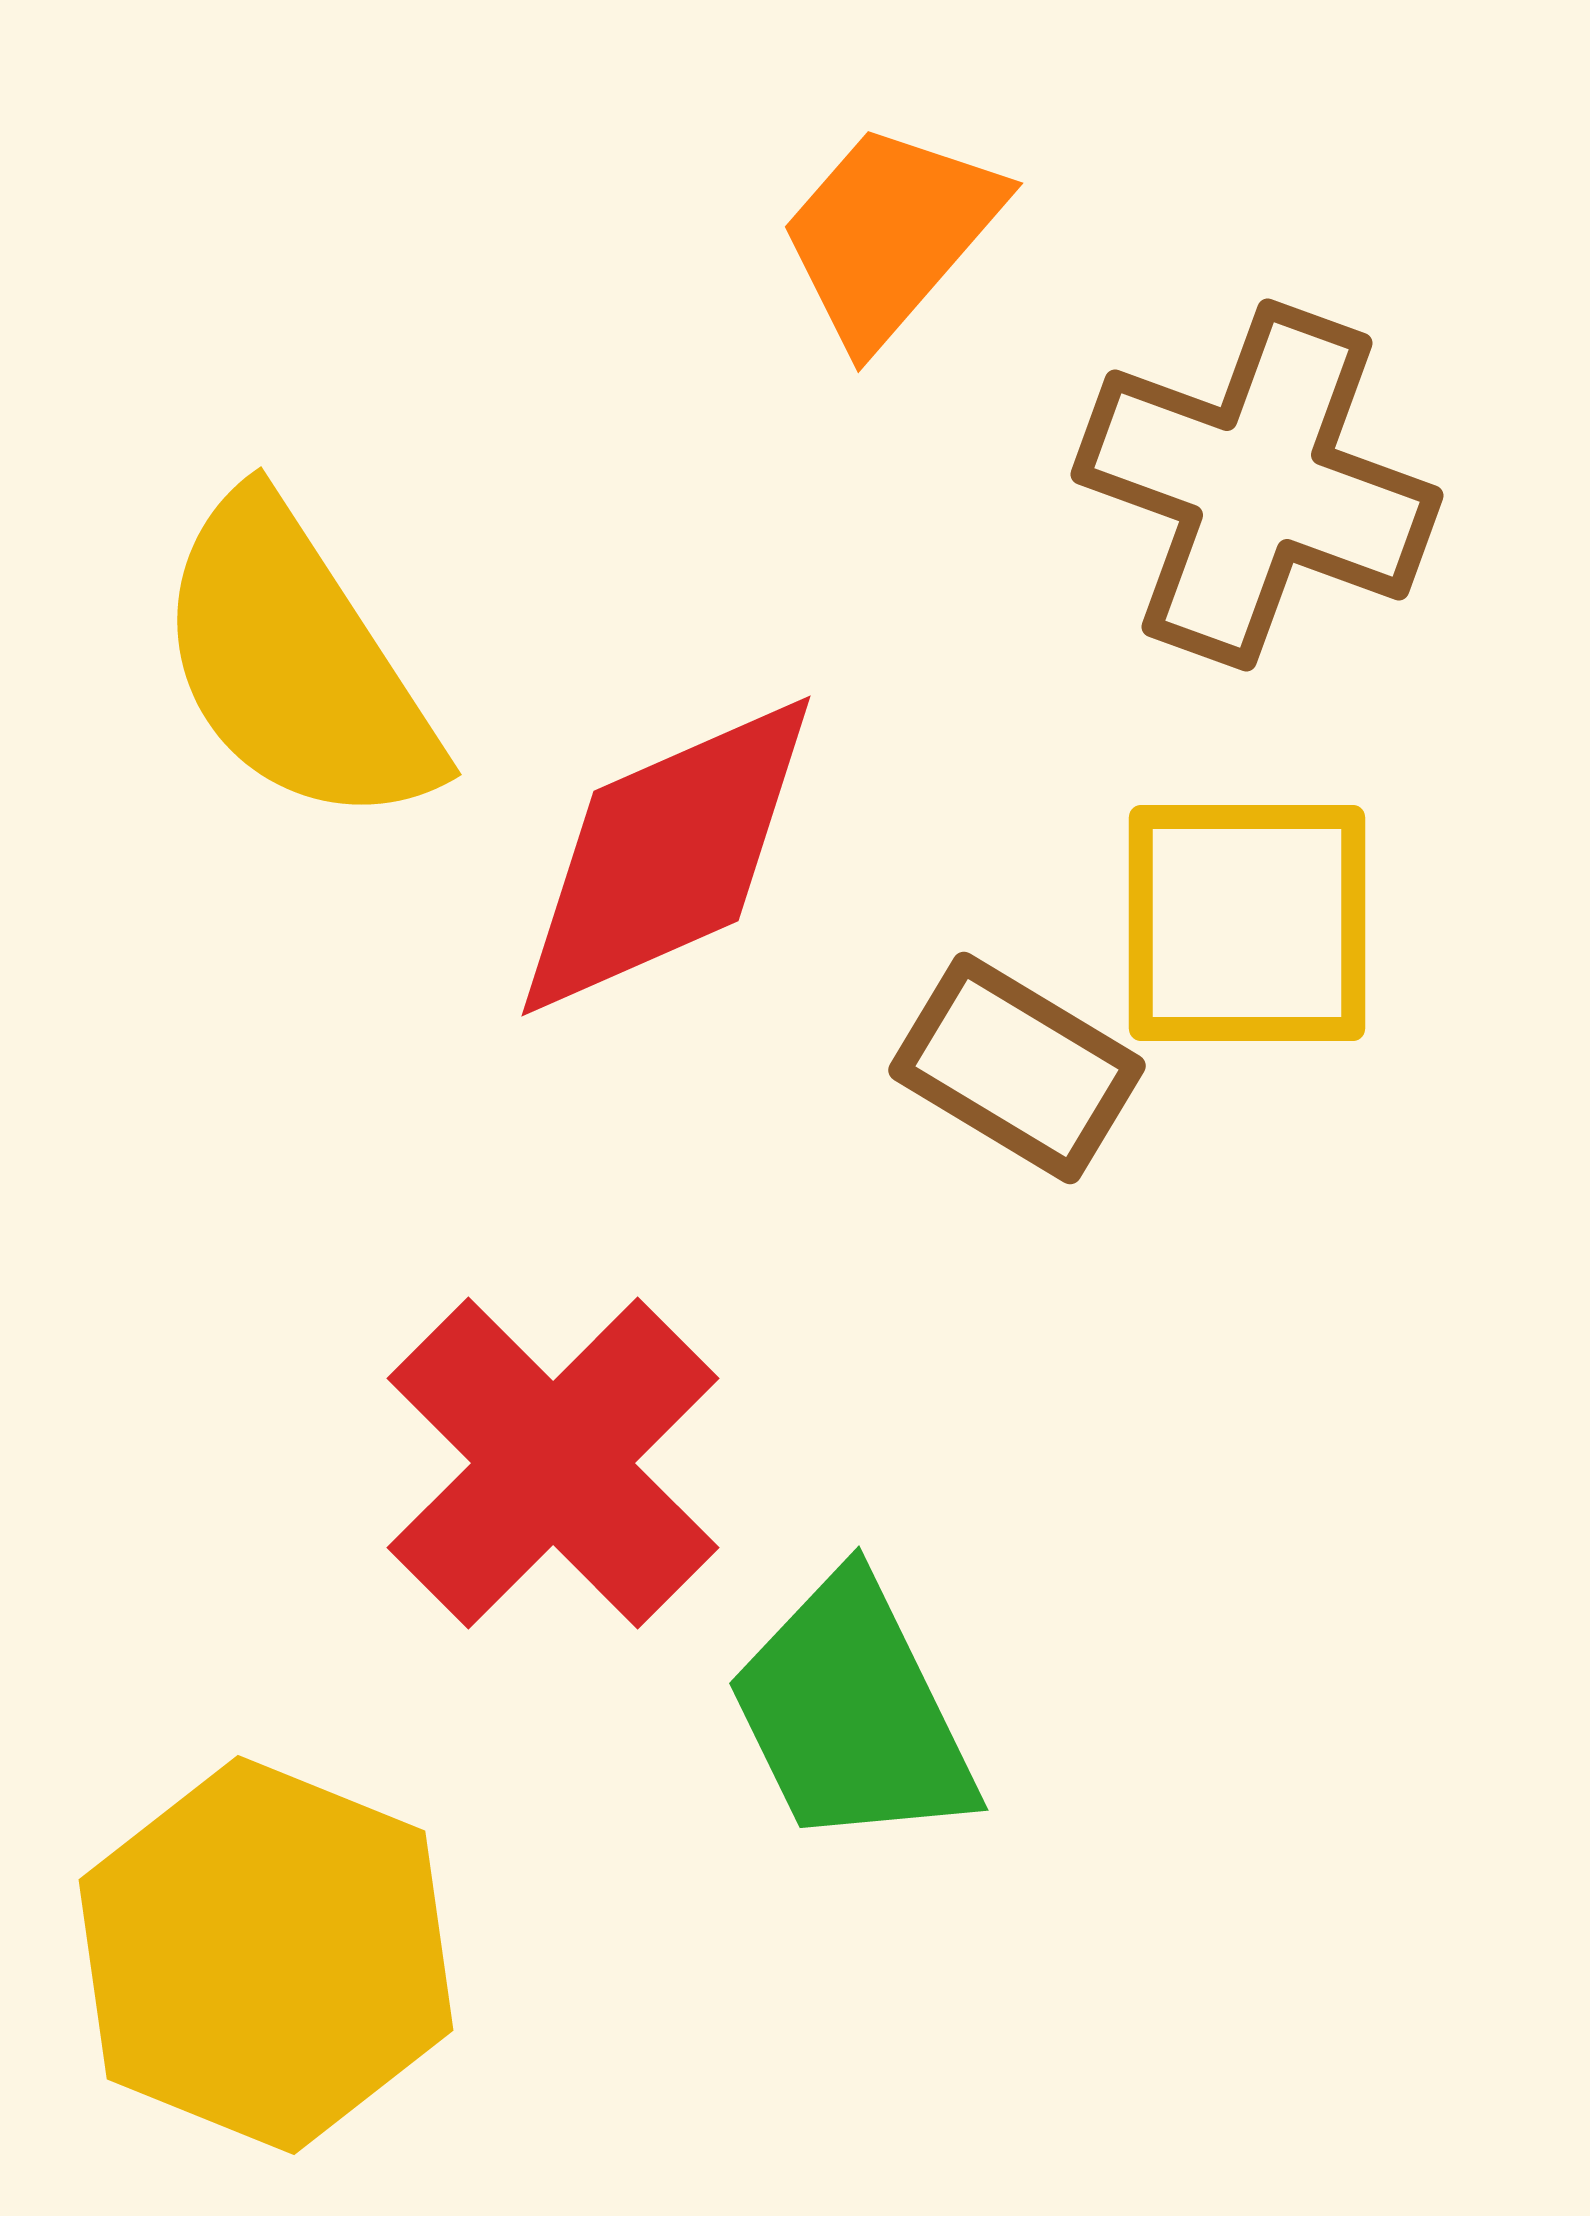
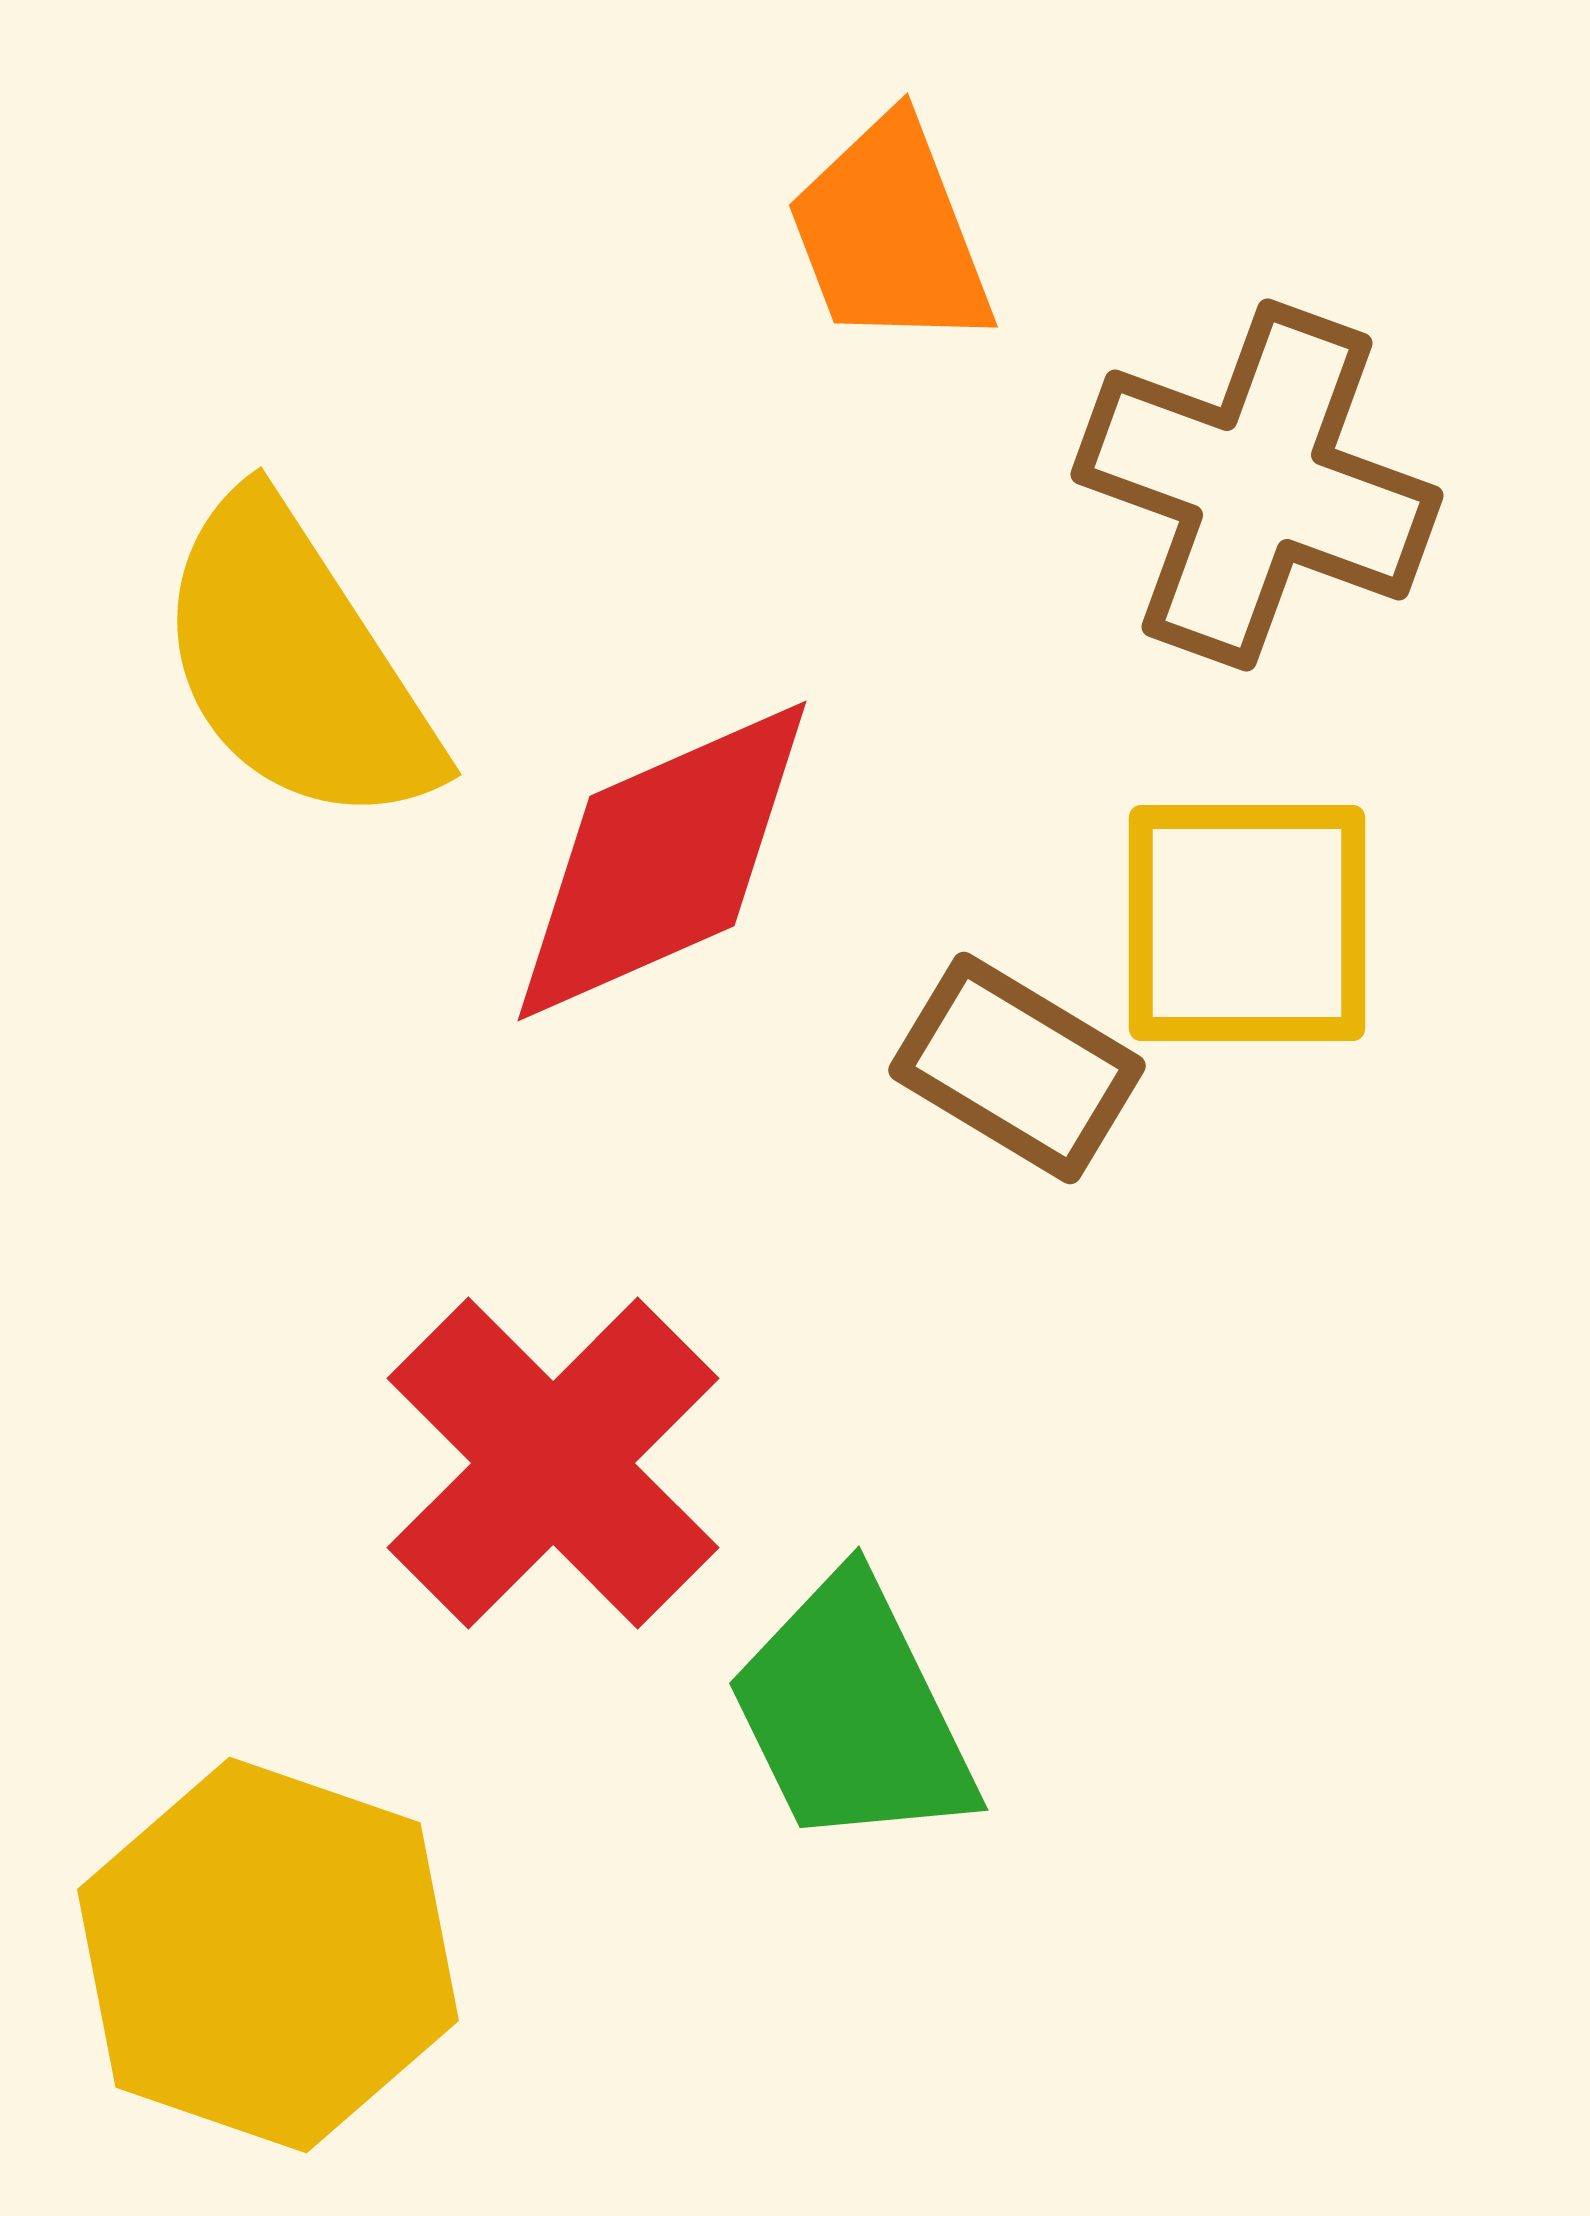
orange trapezoid: rotated 62 degrees counterclockwise
red diamond: moved 4 px left, 5 px down
yellow hexagon: moved 2 px right; rotated 3 degrees counterclockwise
